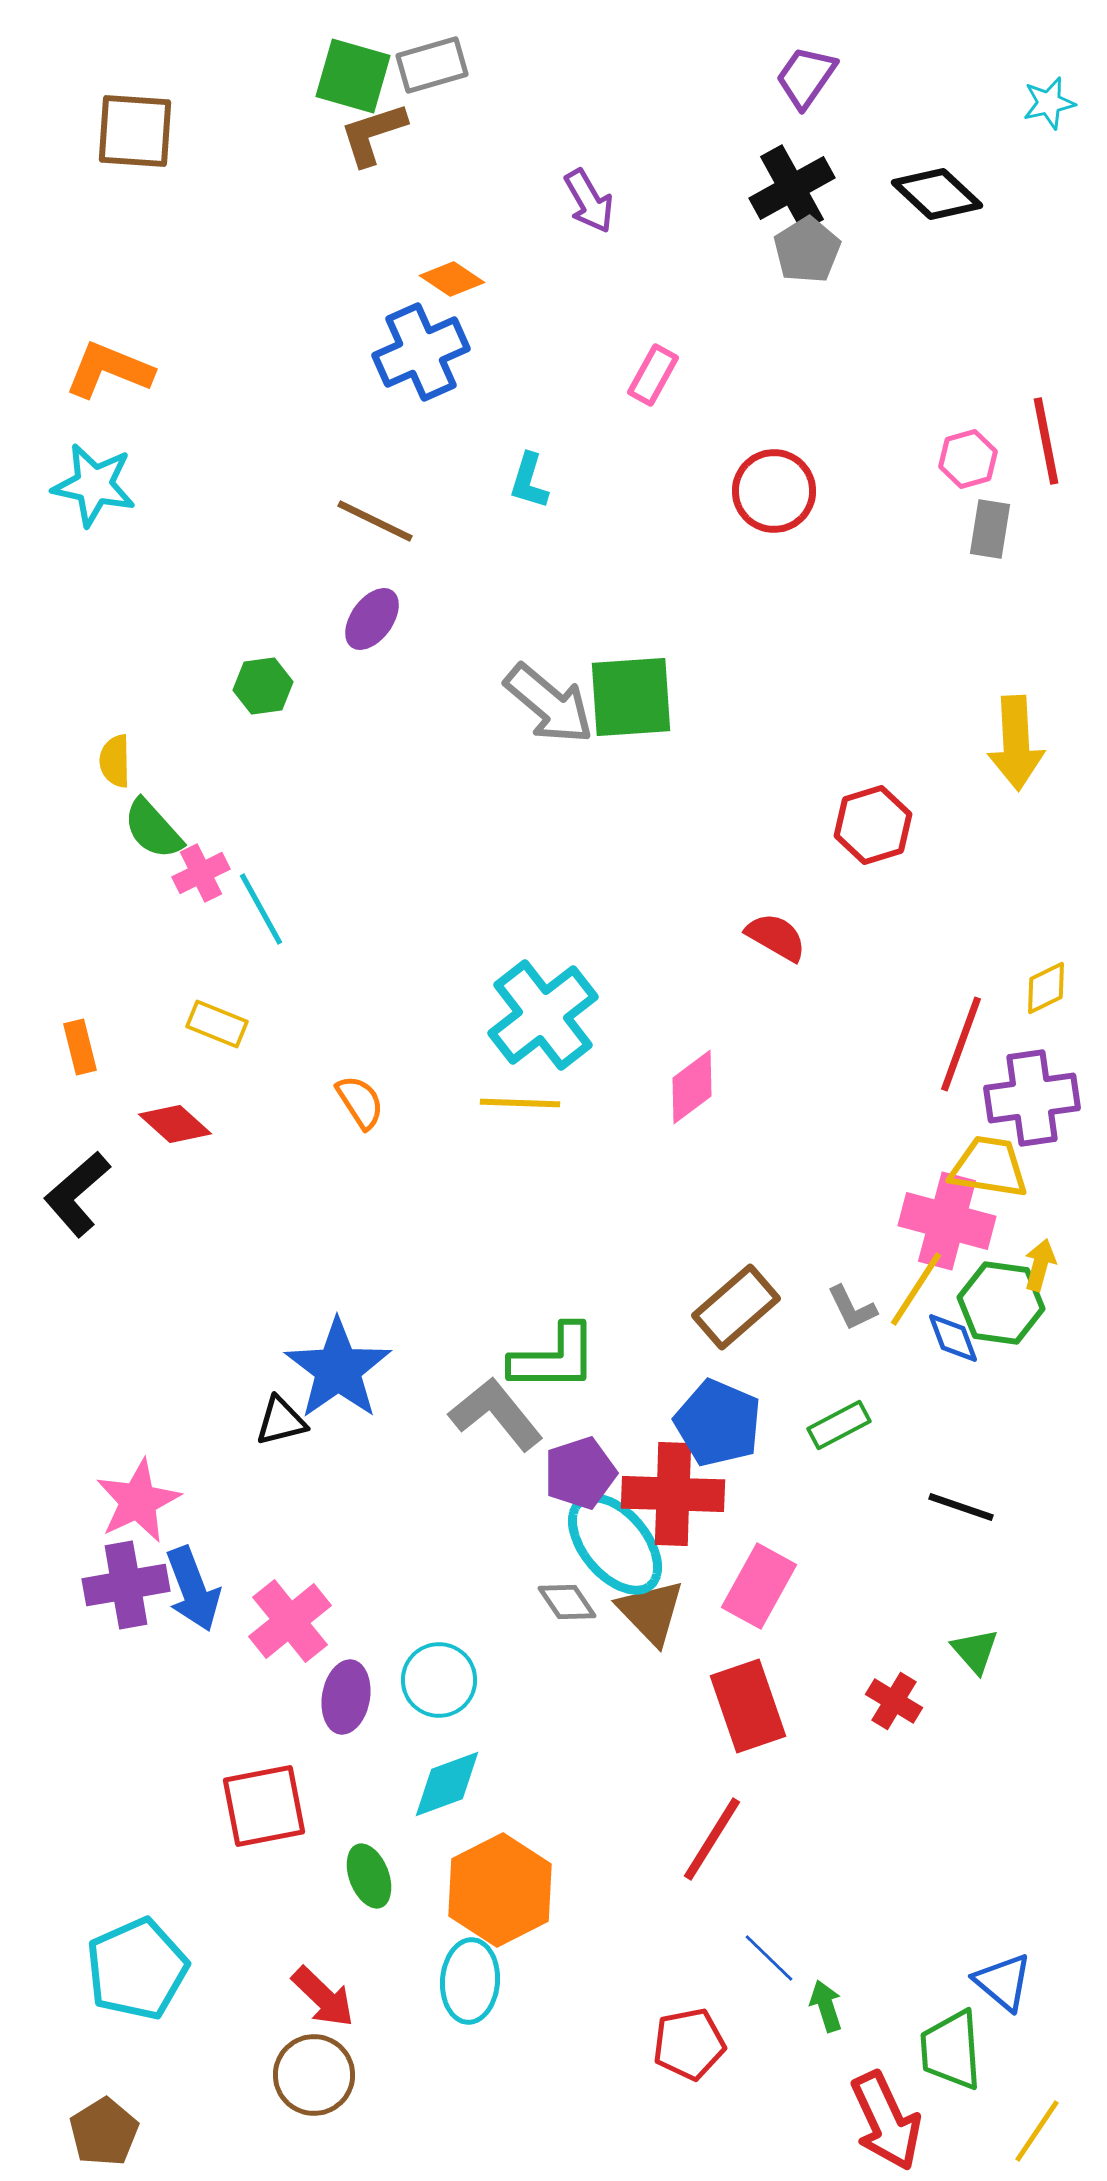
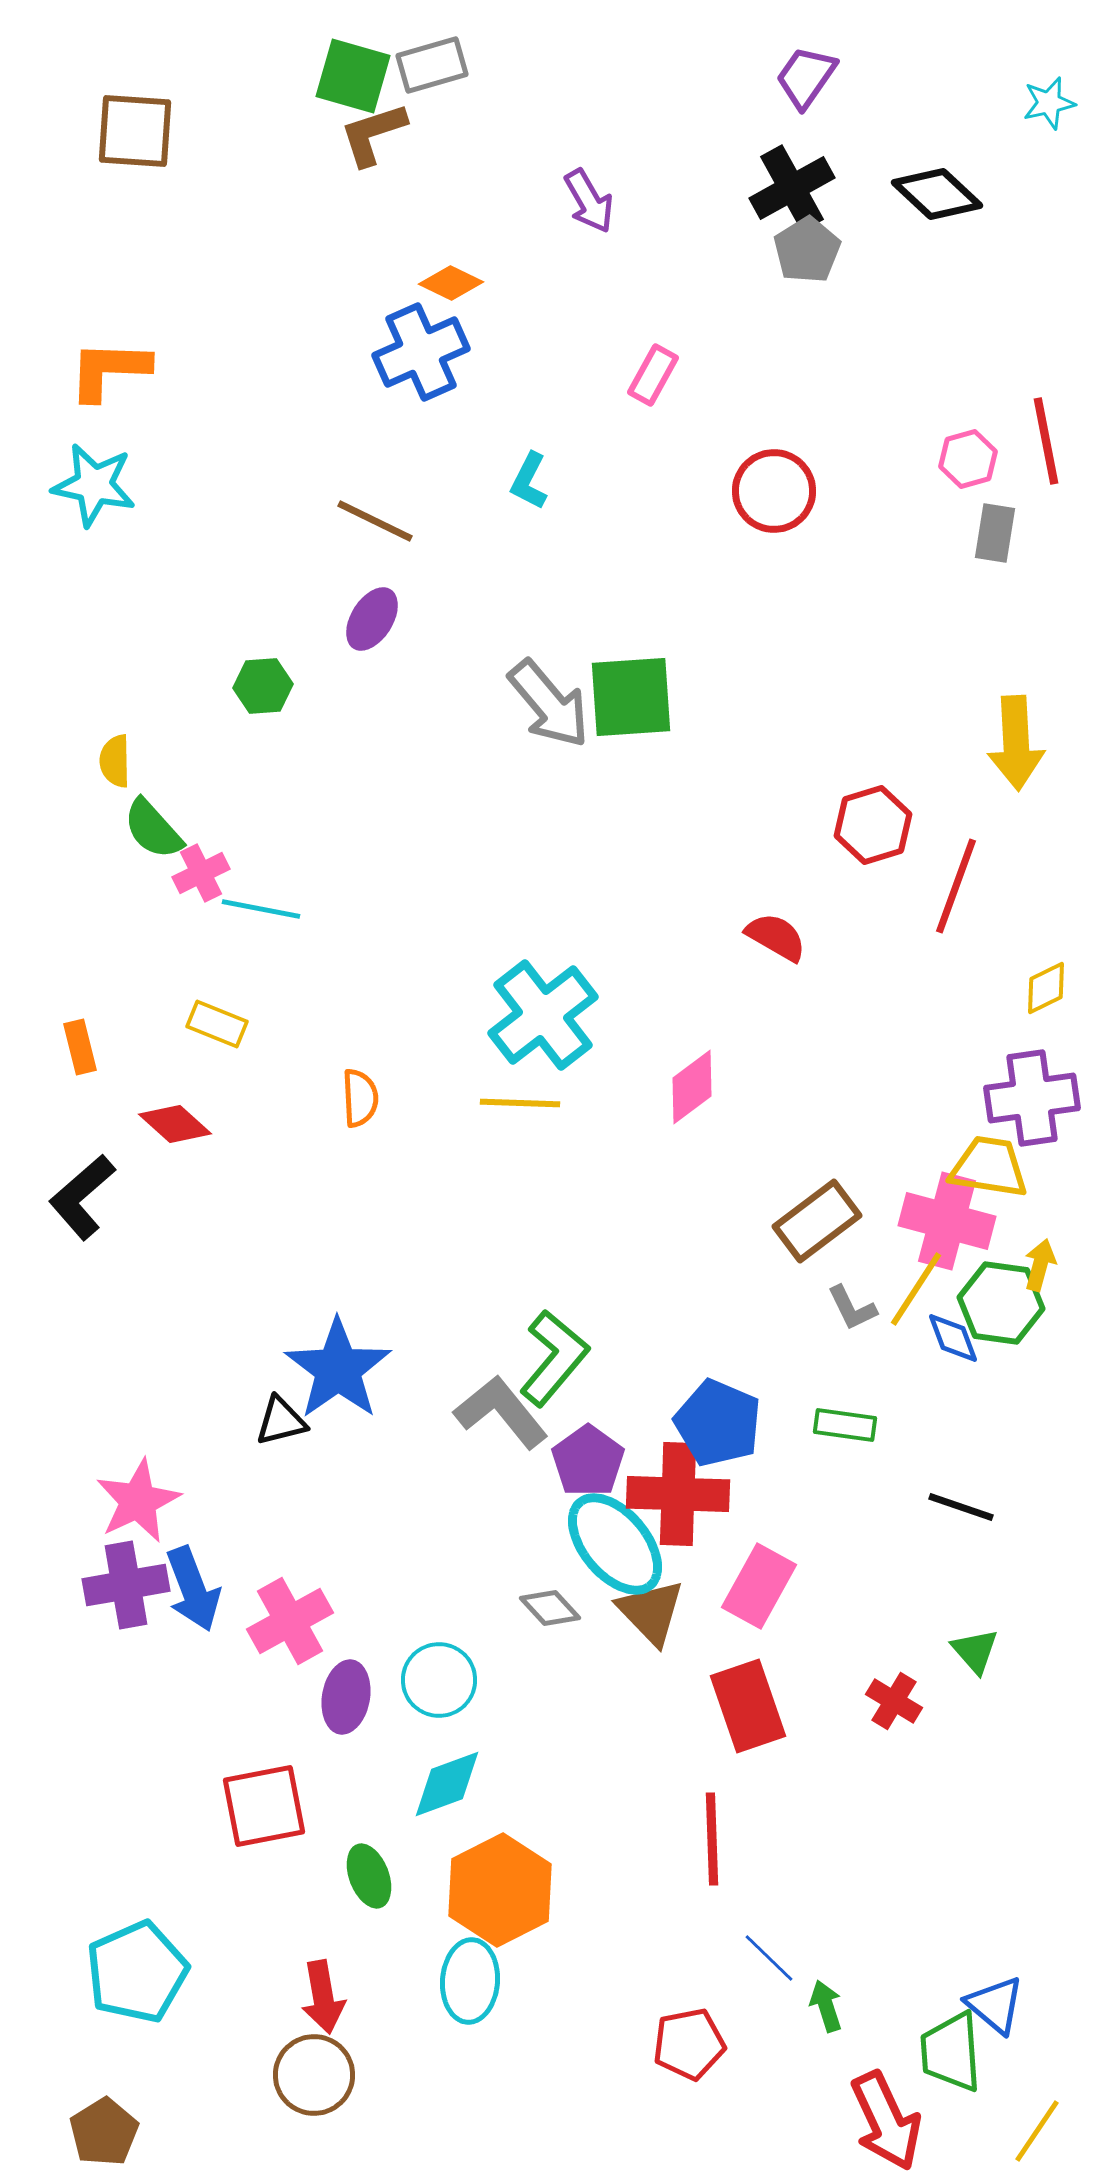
orange diamond at (452, 279): moved 1 px left, 4 px down; rotated 8 degrees counterclockwise
orange L-shape at (109, 370): rotated 20 degrees counterclockwise
cyan L-shape at (529, 481): rotated 10 degrees clockwise
gray rectangle at (990, 529): moved 5 px right, 4 px down
purple ellipse at (372, 619): rotated 4 degrees counterclockwise
green hexagon at (263, 686): rotated 4 degrees clockwise
gray arrow at (549, 704): rotated 10 degrees clockwise
cyan line at (261, 909): rotated 50 degrees counterclockwise
red line at (961, 1044): moved 5 px left, 158 px up
orange semicircle at (360, 1102): moved 4 px up; rotated 30 degrees clockwise
black L-shape at (77, 1194): moved 5 px right, 3 px down
brown rectangle at (736, 1307): moved 81 px right, 86 px up; rotated 4 degrees clockwise
green L-shape at (554, 1358): rotated 50 degrees counterclockwise
gray L-shape at (496, 1414): moved 5 px right, 2 px up
green rectangle at (839, 1425): moved 6 px right; rotated 36 degrees clockwise
purple pentagon at (580, 1473): moved 8 px right, 12 px up; rotated 18 degrees counterclockwise
red cross at (673, 1494): moved 5 px right
gray diamond at (567, 1602): moved 17 px left, 6 px down; rotated 8 degrees counterclockwise
pink cross at (290, 1621): rotated 10 degrees clockwise
red line at (712, 1839): rotated 34 degrees counterclockwise
cyan pentagon at (137, 1969): moved 3 px down
blue triangle at (1003, 1982): moved 8 px left, 23 px down
red arrow at (323, 1997): rotated 36 degrees clockwise
green trapezoid at (951, 2050): moved 2 px down
